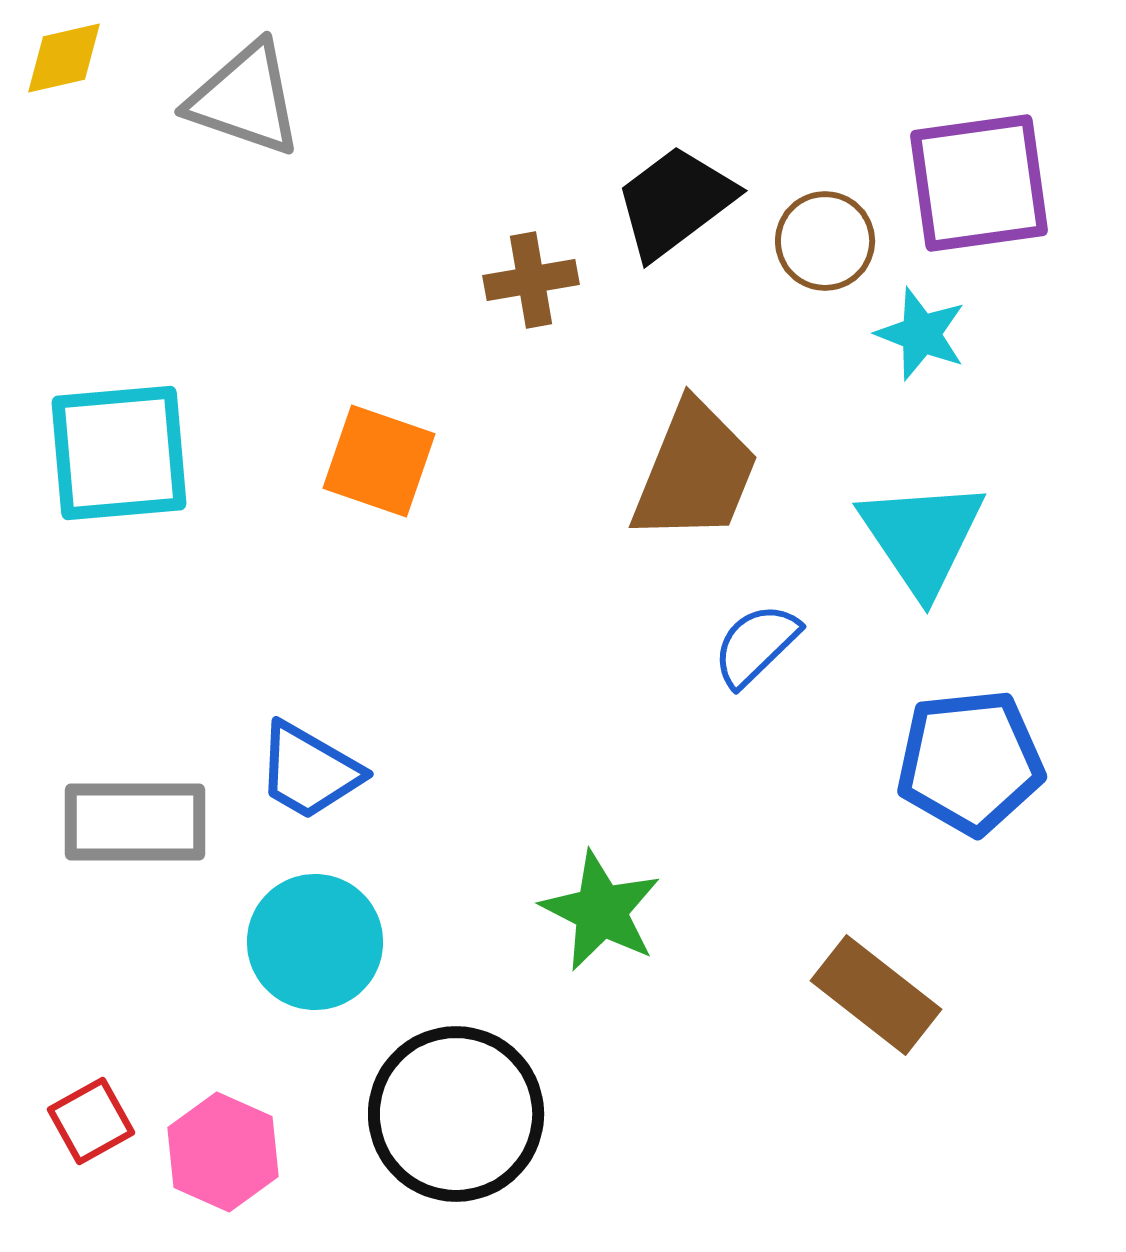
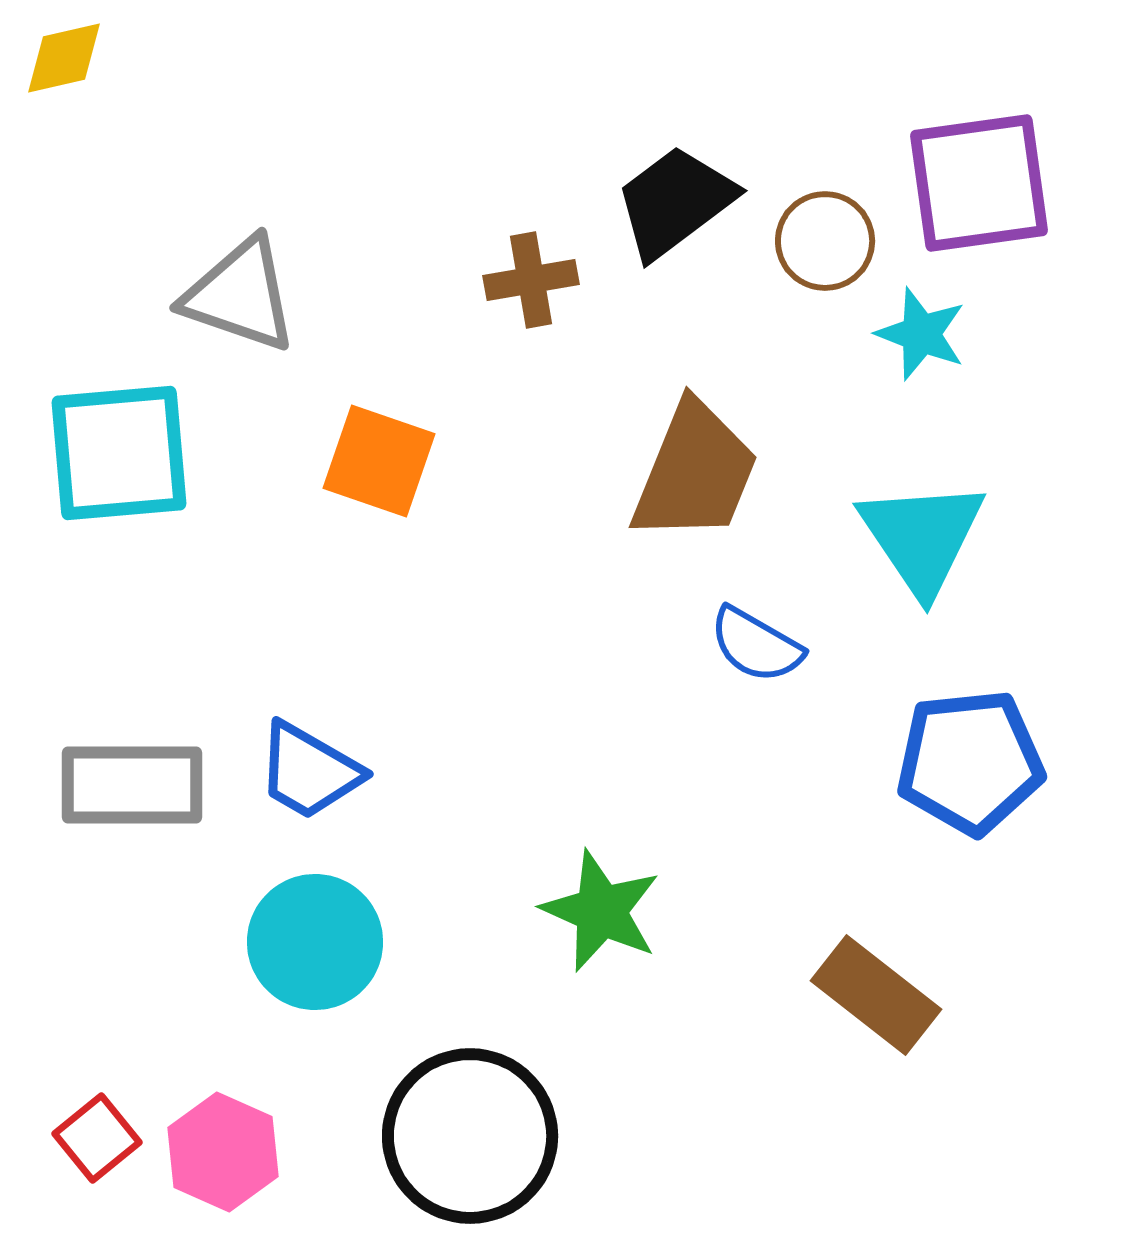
gray triangle: moved 5 px left, 196 px down
blue semicircle: rotated 106 degrees counterclockwise
gray rectangle: moved 3 px left, 37 px up
green star: rotated 3 degrees counterclockwise
black circle: moved 14 px right, 22 px down
red square: moved 6 px right, 17 px down; rotated 10 degrees counterclockwise
